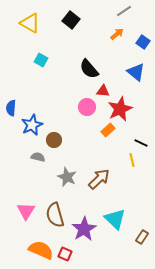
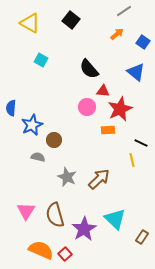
orange rectangle: rotated 40 degrees clockwise
red square: rotated 24 degrees clockwise
